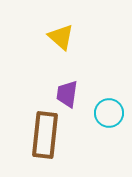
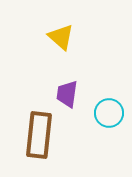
brown rectangle: moved 6 px left
